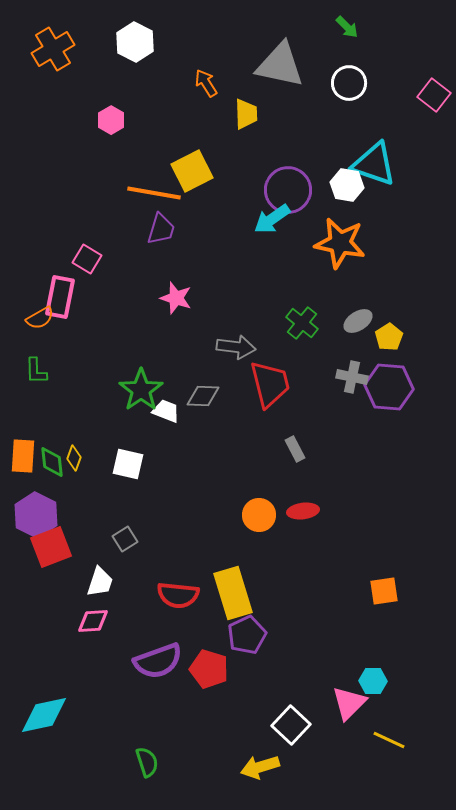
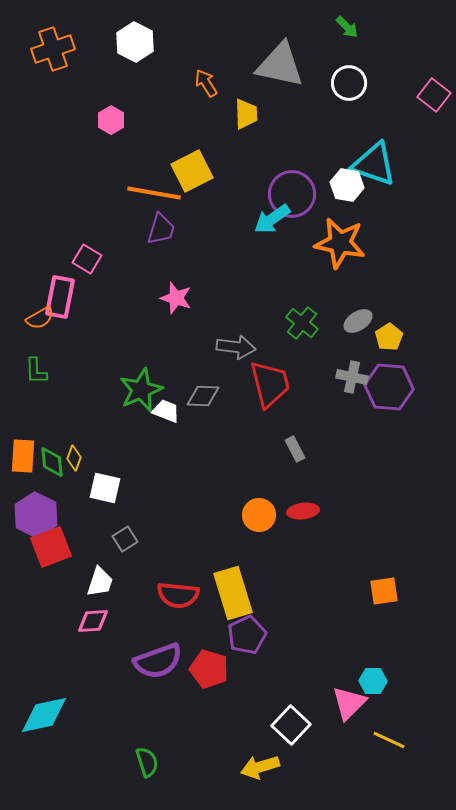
orange cross at (53, 49): rotated 12 degrees clockwise
purple circle at (288, 190): moved 4 px right, 4 px down
green star at (141, 390): rotated 12 degrees clockwise
white square at (128, 464): moved 23 px left, 24 px down
